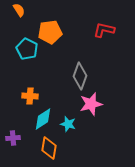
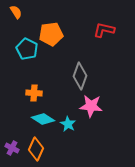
orange semicircle: moved 3 px left, 2 px down
orange pentagon: moved 1 px right, 2 px down
orange cross: moved 4 px right, 3 px up
pink star: moved 2 px down; rotated 20 degrees clockwise
cyan diamond: rotated 65 degrees clockwise
cyan star: rotated 14 degrees clockwise
purple cross: moved 1 px left, 10 px down; rotated 32 degrees clockwise
orange diamond: moved 13 px left, 1 px down; rotated 15 degrees clockwise
